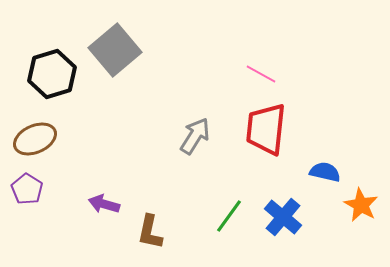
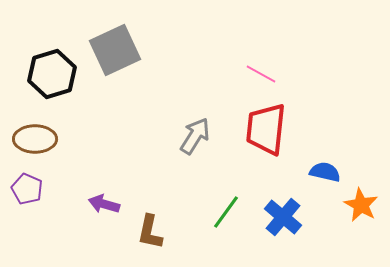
gray square: rotated 15 degrees clockwise
brown ellipse: rotated 24 degrees clockwise
purple pentagon: rotated 8 degrees counterclockwise
green line: moved 3 px left, 4 px up
